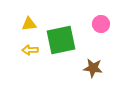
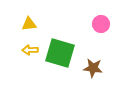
green square: moved 1 px left, 13 px down; rotated 28 degrees clockwise
